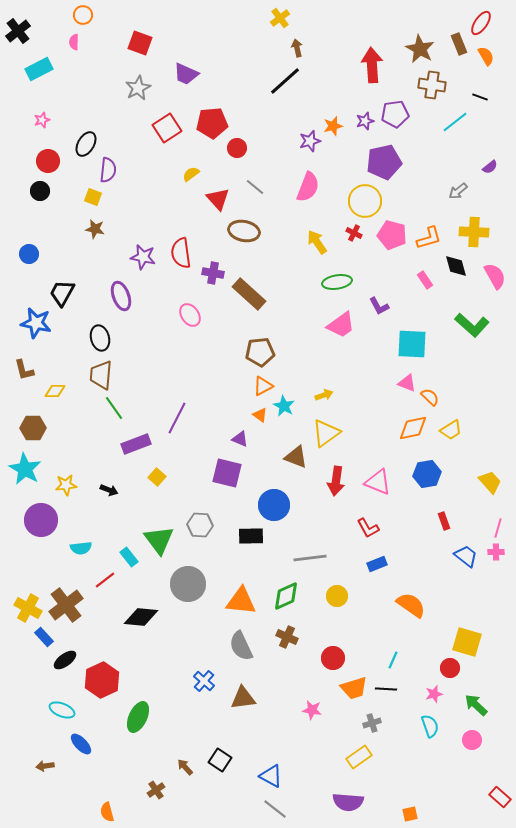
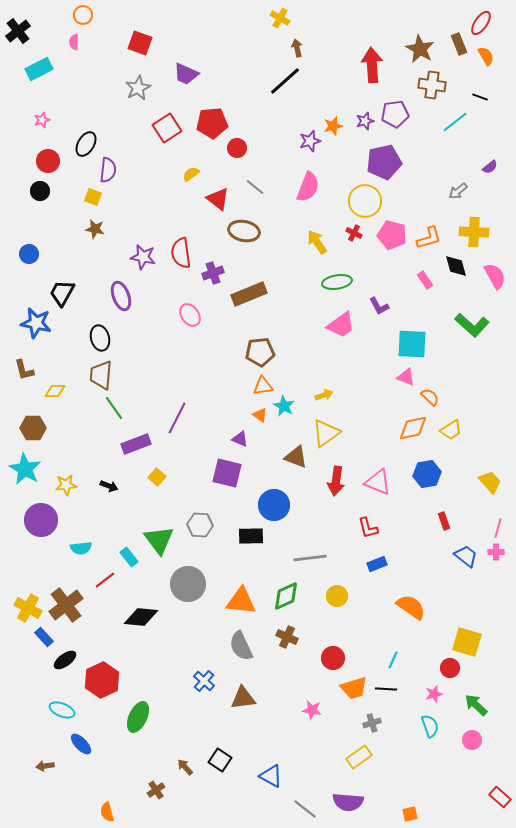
yellow cross at (280, 18): rotated 24 degrees counterclockwise
red triangle at (218, 199): rotated 10 degrees counterclockwise
purple cross at (213, 273): rotated 30 degrees counterclockwise
brown rectangle at (249, 294): rotated 64 degrees counterclockwise
pink triangle at (407, 383): moved 1 px left, 6 px up
orange triangle at (263, 386): rotated 20 degrees clockwise
black arrow at (109, 490): moved 4 px up
red L-shape at (368, 528): rotated 15 degrees clockwise
orange semicircle at (411, 605): moved 2 px down
gray line at (275, 809): moved 30 px right
